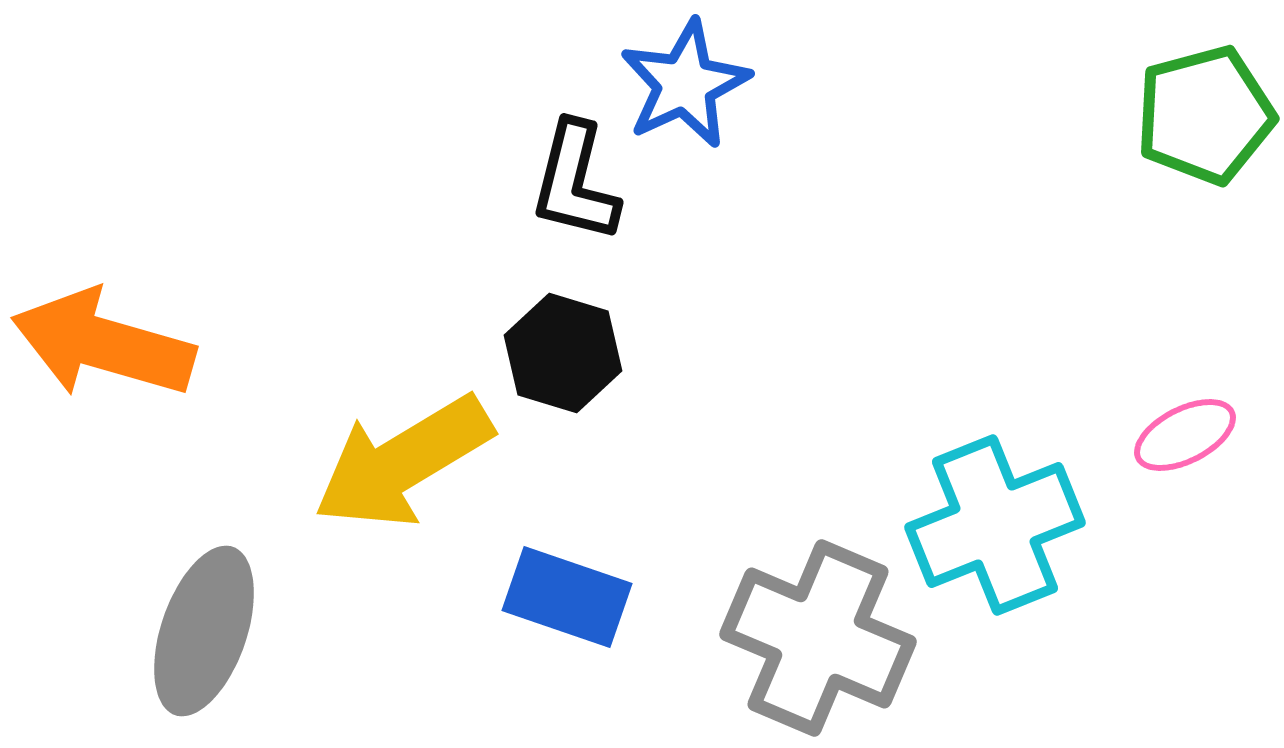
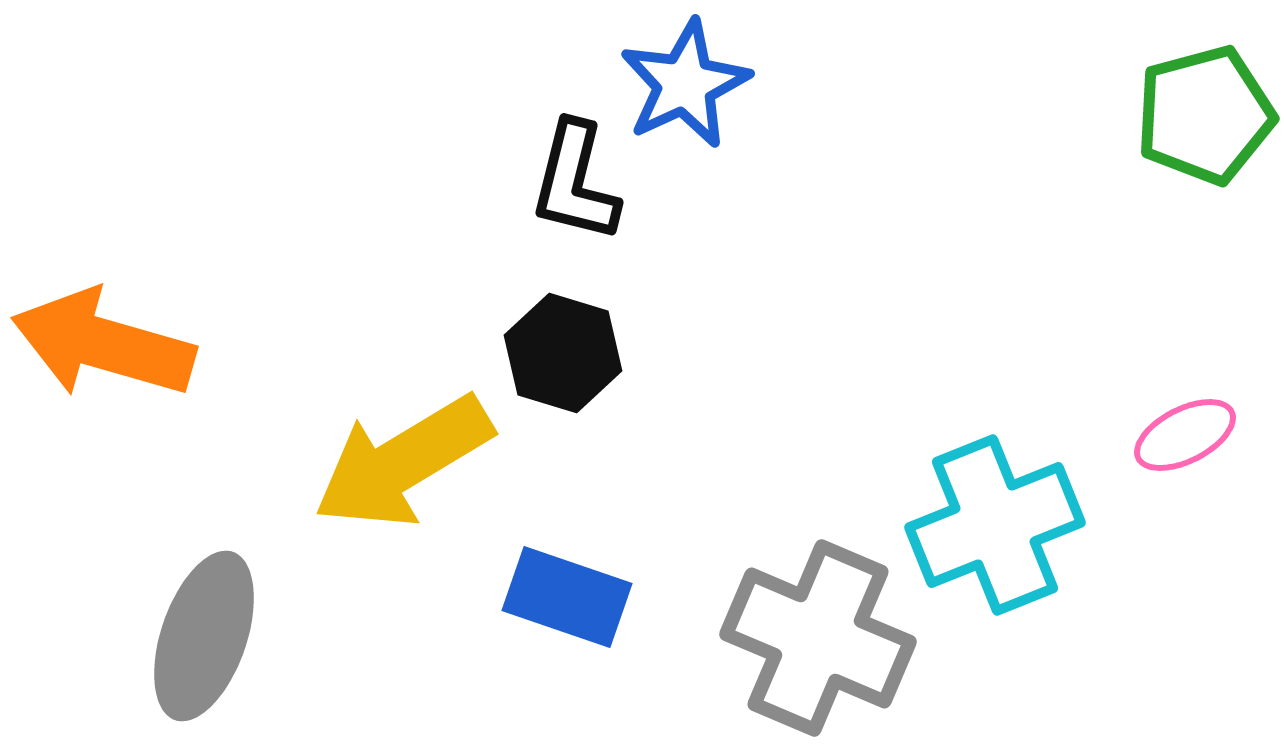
gray ellipse: moved 5 px down
